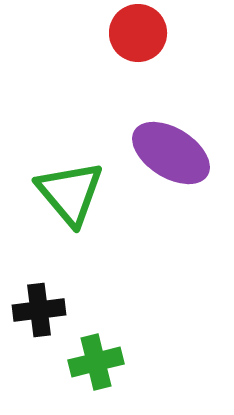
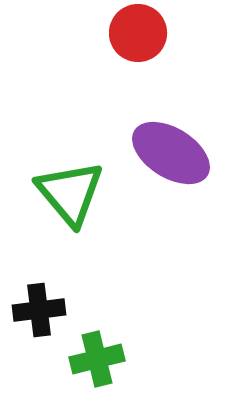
green cross: moved 1 px right, 3 px up
